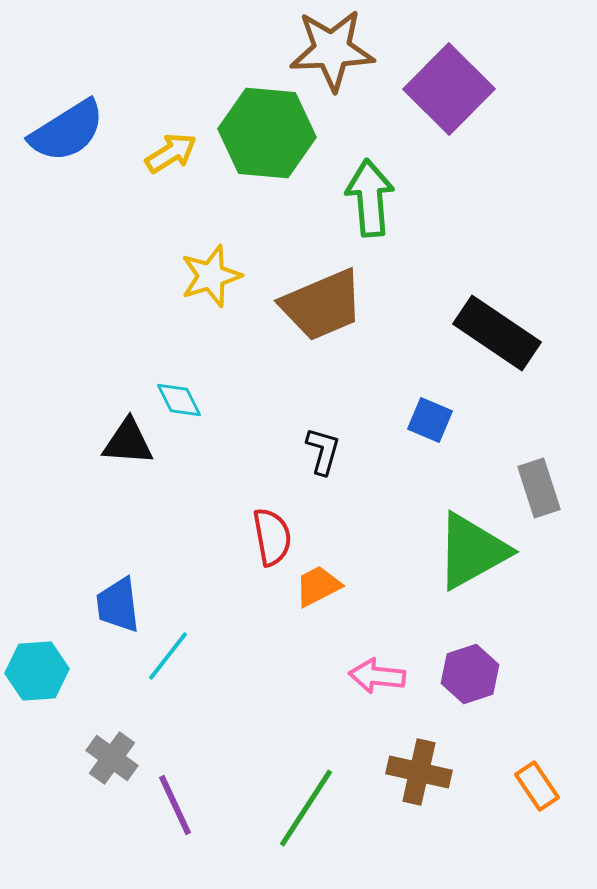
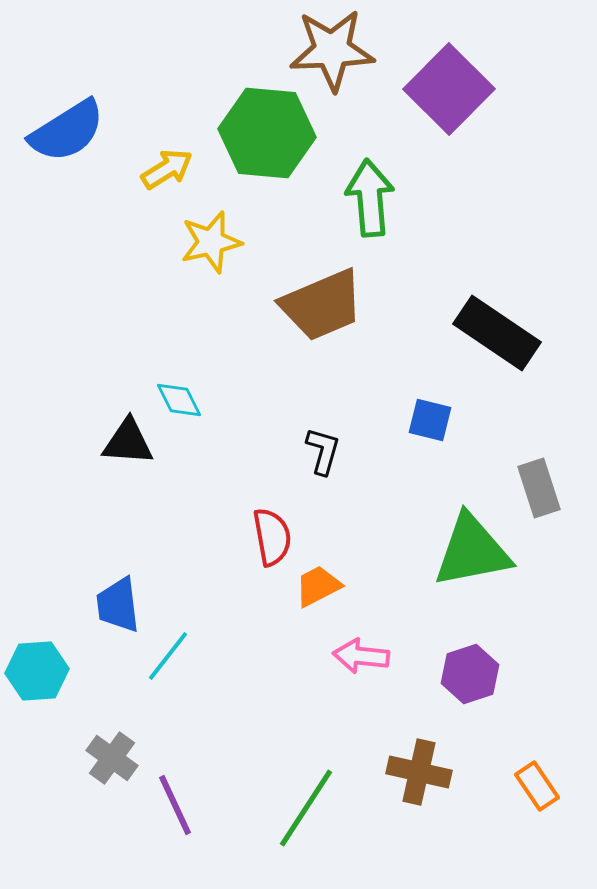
yellow arrow: moved 4 px left, 16 px down
yellow star: moved 34 px up; rotated 4 degrees clockwise
blue square: rotated 9 degrees counterclockwise
green triangle: rotated 18 degrees clockwise
pink arrow: moved 16 px left, 20 px up
